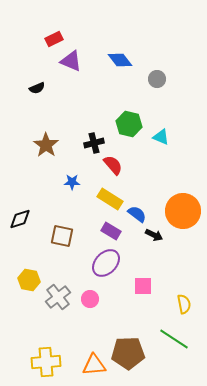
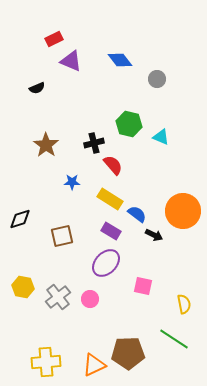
brown square: rotated 25 degrees counterclockwise
yellow hexagon: moved 6 px left, 7 px down
pink square: rotated 12 degrees clockwise
orange triangle: rotated 20 degrees counterclockwise
